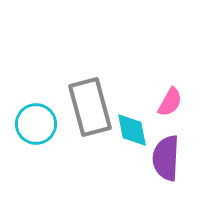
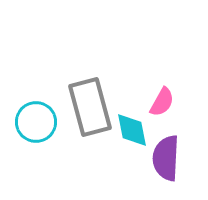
pink semicircle: moved 8 px left
cyan circle: moved 2 px up
